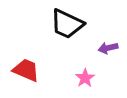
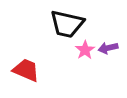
black trapezoid: rotated 12 degrees counterclockwise
pink star: moved 28 px up
